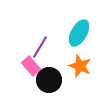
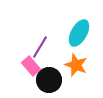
orange star: moved 4 px left, 1 px up
